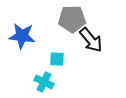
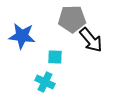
cyan square: moved 2 px left, 2 px up
cyan cross: moved 1 px right
